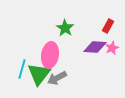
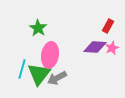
green star: moved 27 px left
